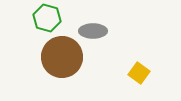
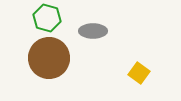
brown circle: moved 13 px left, 1 px down
